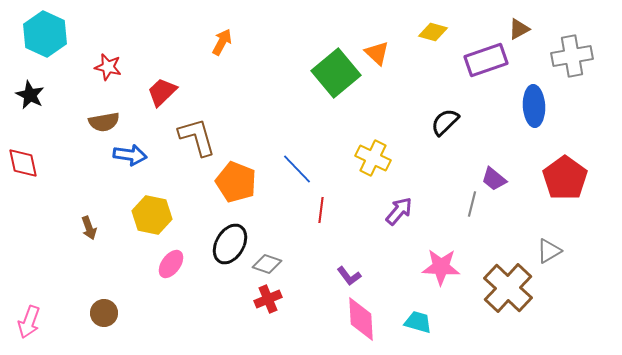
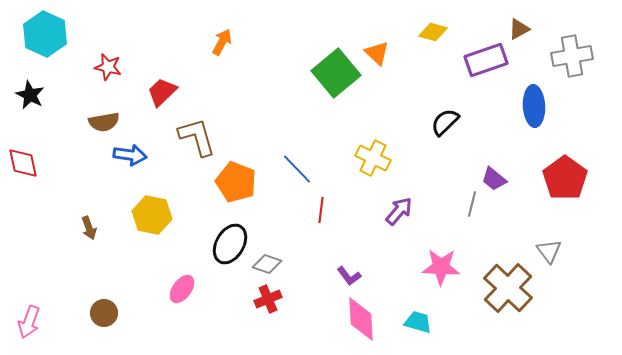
gray triangle: rotated 36 degrees counterclockwise
pink ellipse: moved 11 px right, 25 px down
